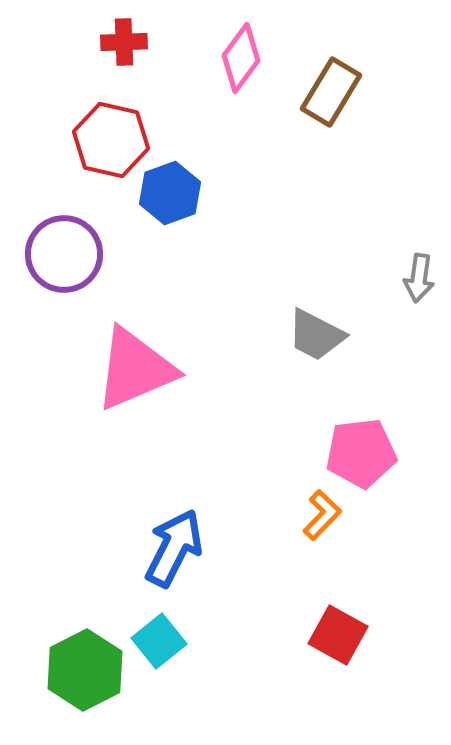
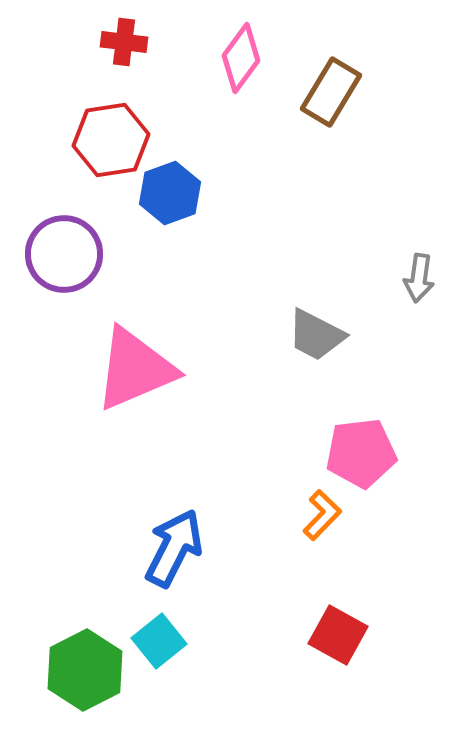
red cross: rotated 9 degrees clockwise
red hexagon: rotated 22 degrees counterclockwise
